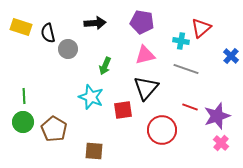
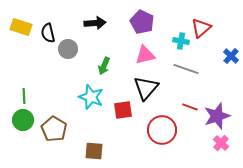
purple pentagon: rotated 15 degrees clockwise
green arrow: moved 1 px left
green circle: moved 2 px up
